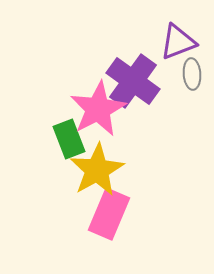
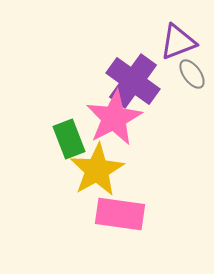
gray ellipse: rotated 32 degrees counterclockwise
pink star: moved 16 px right, 9 px down
pink rectangle: moved 11 px right; rotated 75 degrees clockwise
